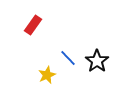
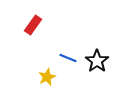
blue line: rotated 24 degrees counterclockwise
yellow star: moved 2 px down
